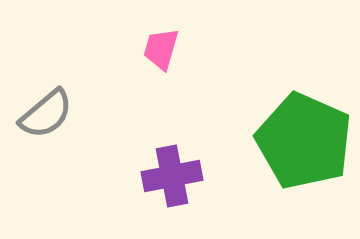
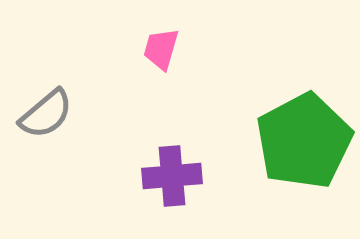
green pentagon: rotated 20 degrees clockwise
purple cross: rotated 6 degrees clockwise
